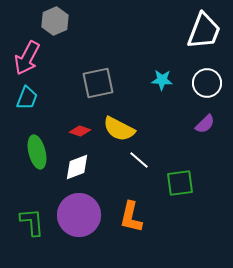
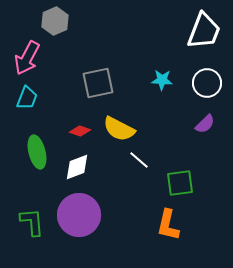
orange L-shape: moved 37 px right, 8 px down
